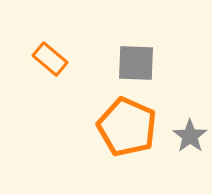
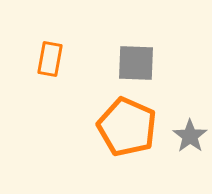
orange rectangle: rotated 60 degrees clockwise
